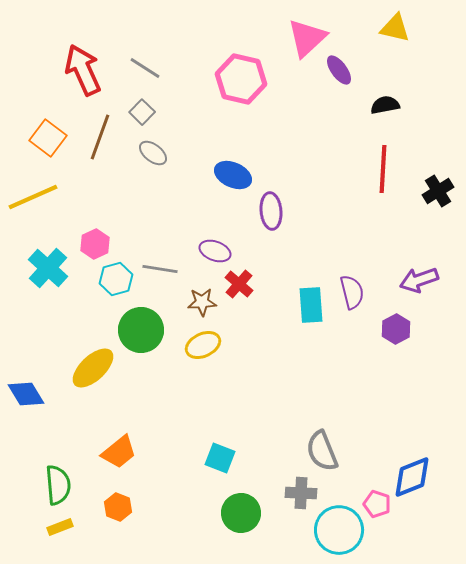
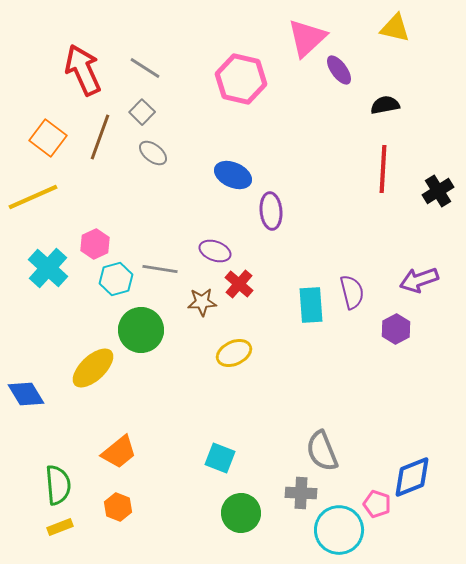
yellow ellipse at (203, 345): moved 31 px right, 8 px down
